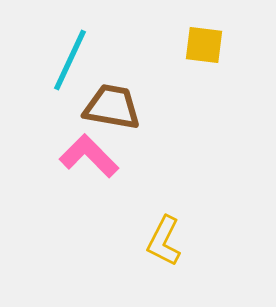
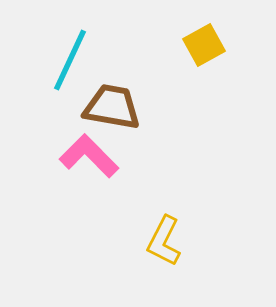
yellow square: rotated 36 degrees counterclockwise
